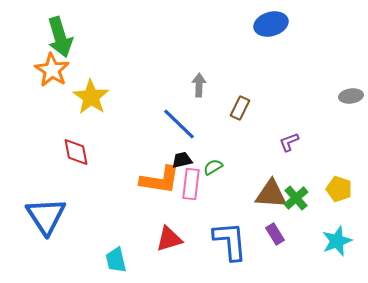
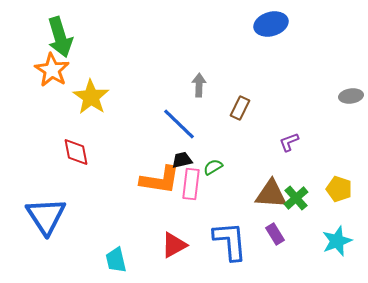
red triangle: moved 5 px right, 6 px down; rotated 12 degrees counterclockwise
